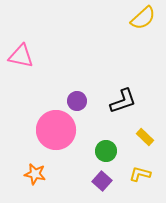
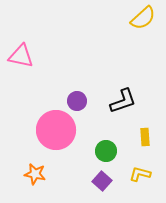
yellow rectangle: rotated 42 degrees clockwise
